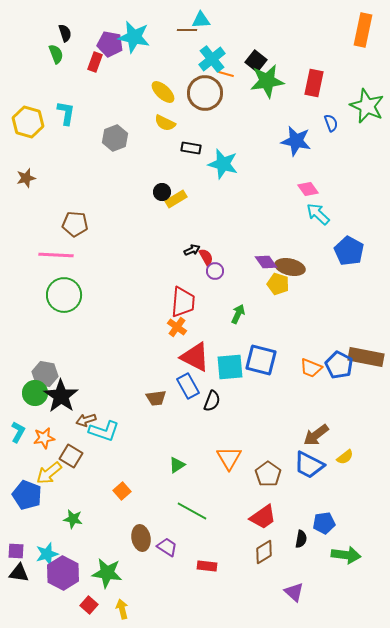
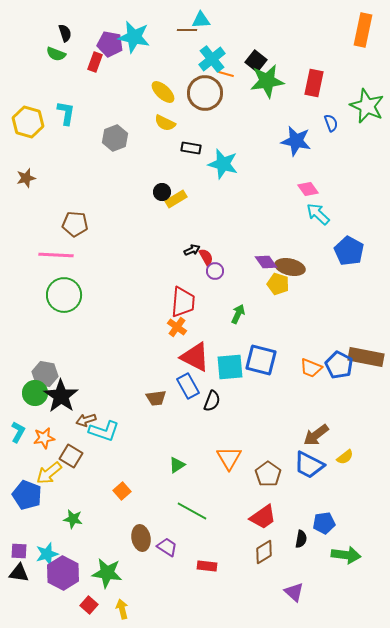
green semicircle at (56, 54): rotated 132 degrees clockwise
purple square at (16, 551): moved 3 px right
